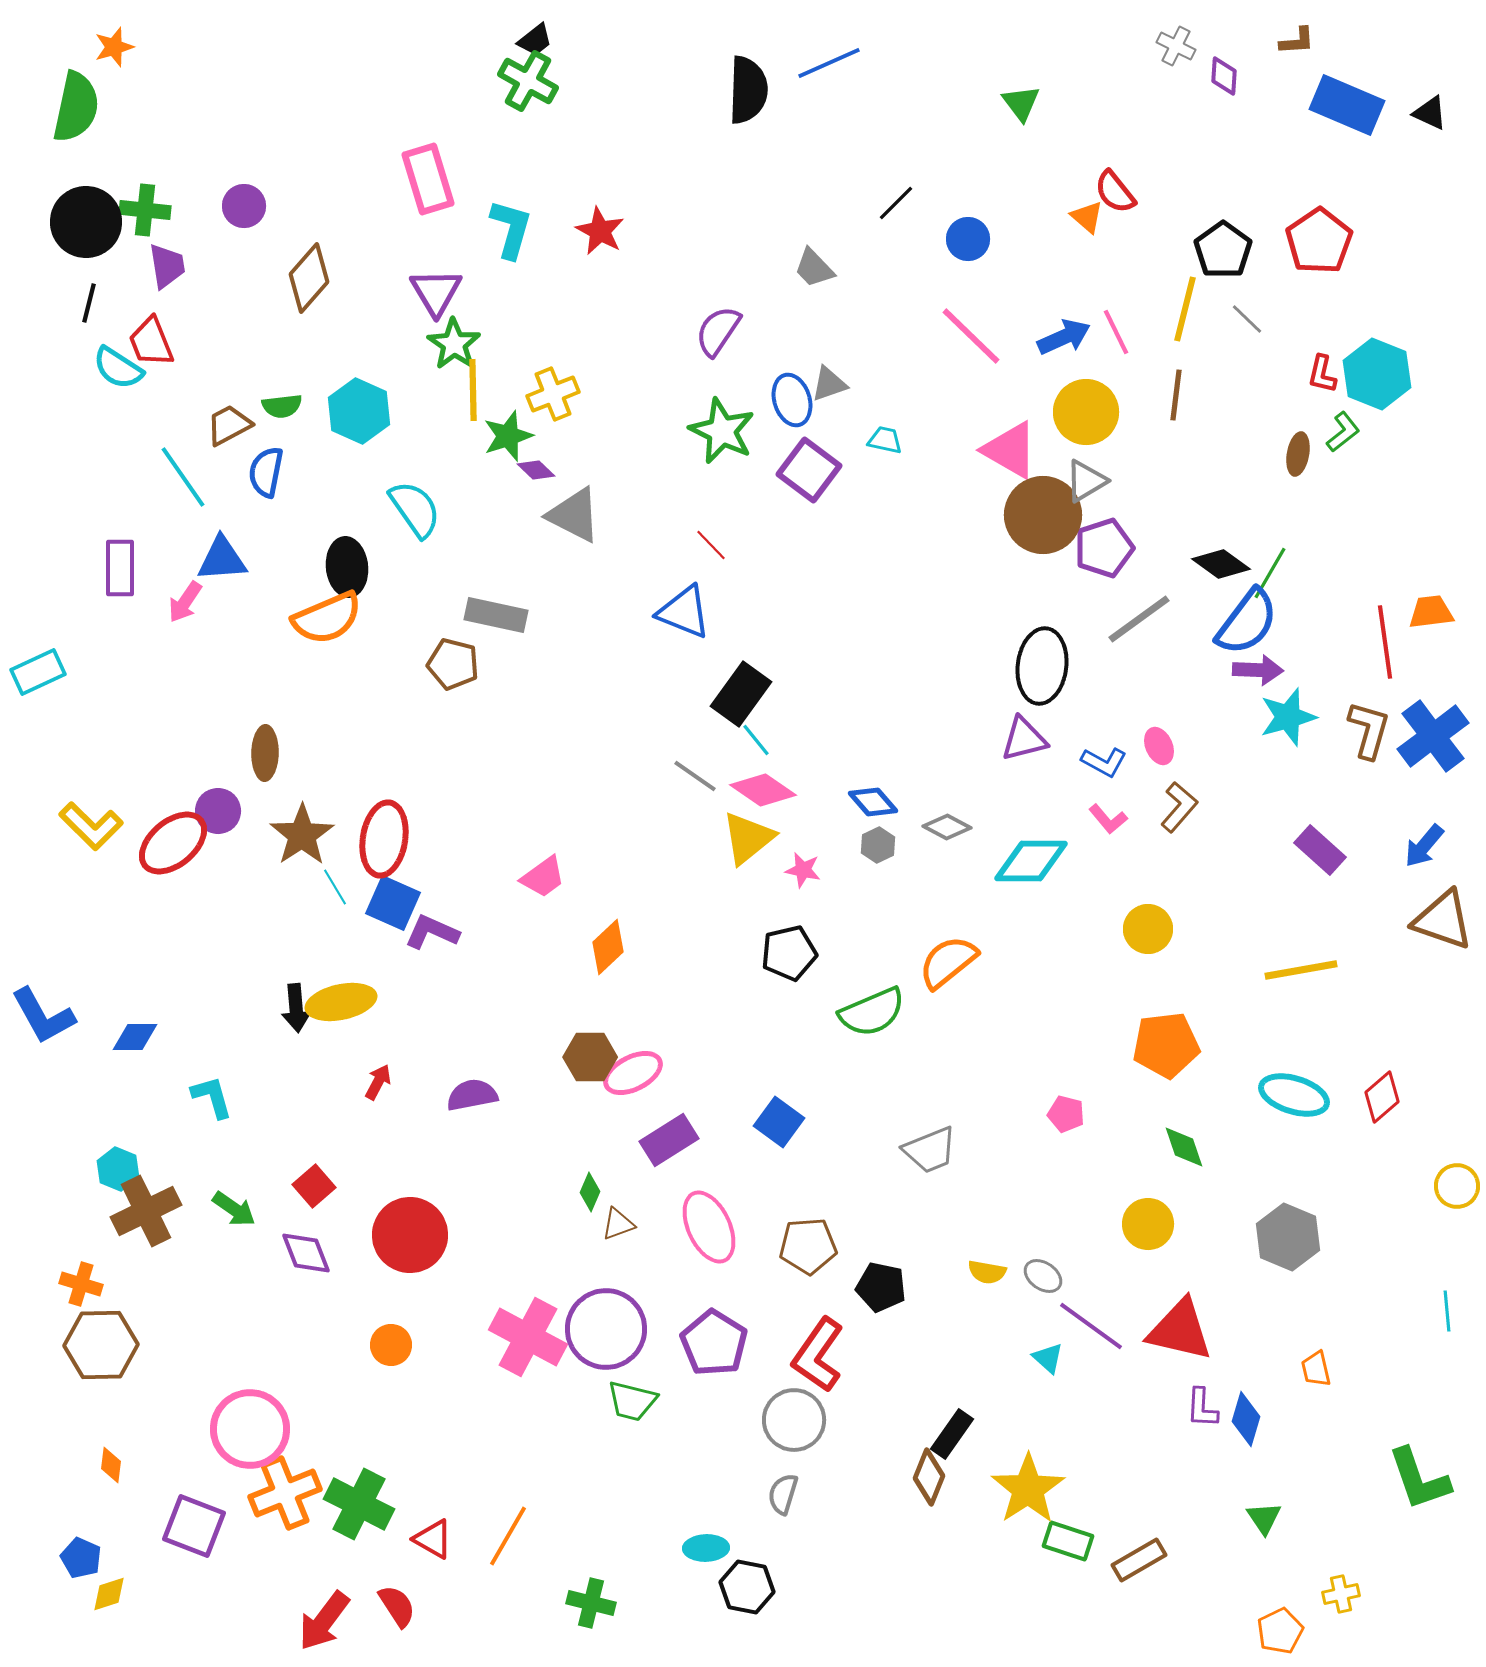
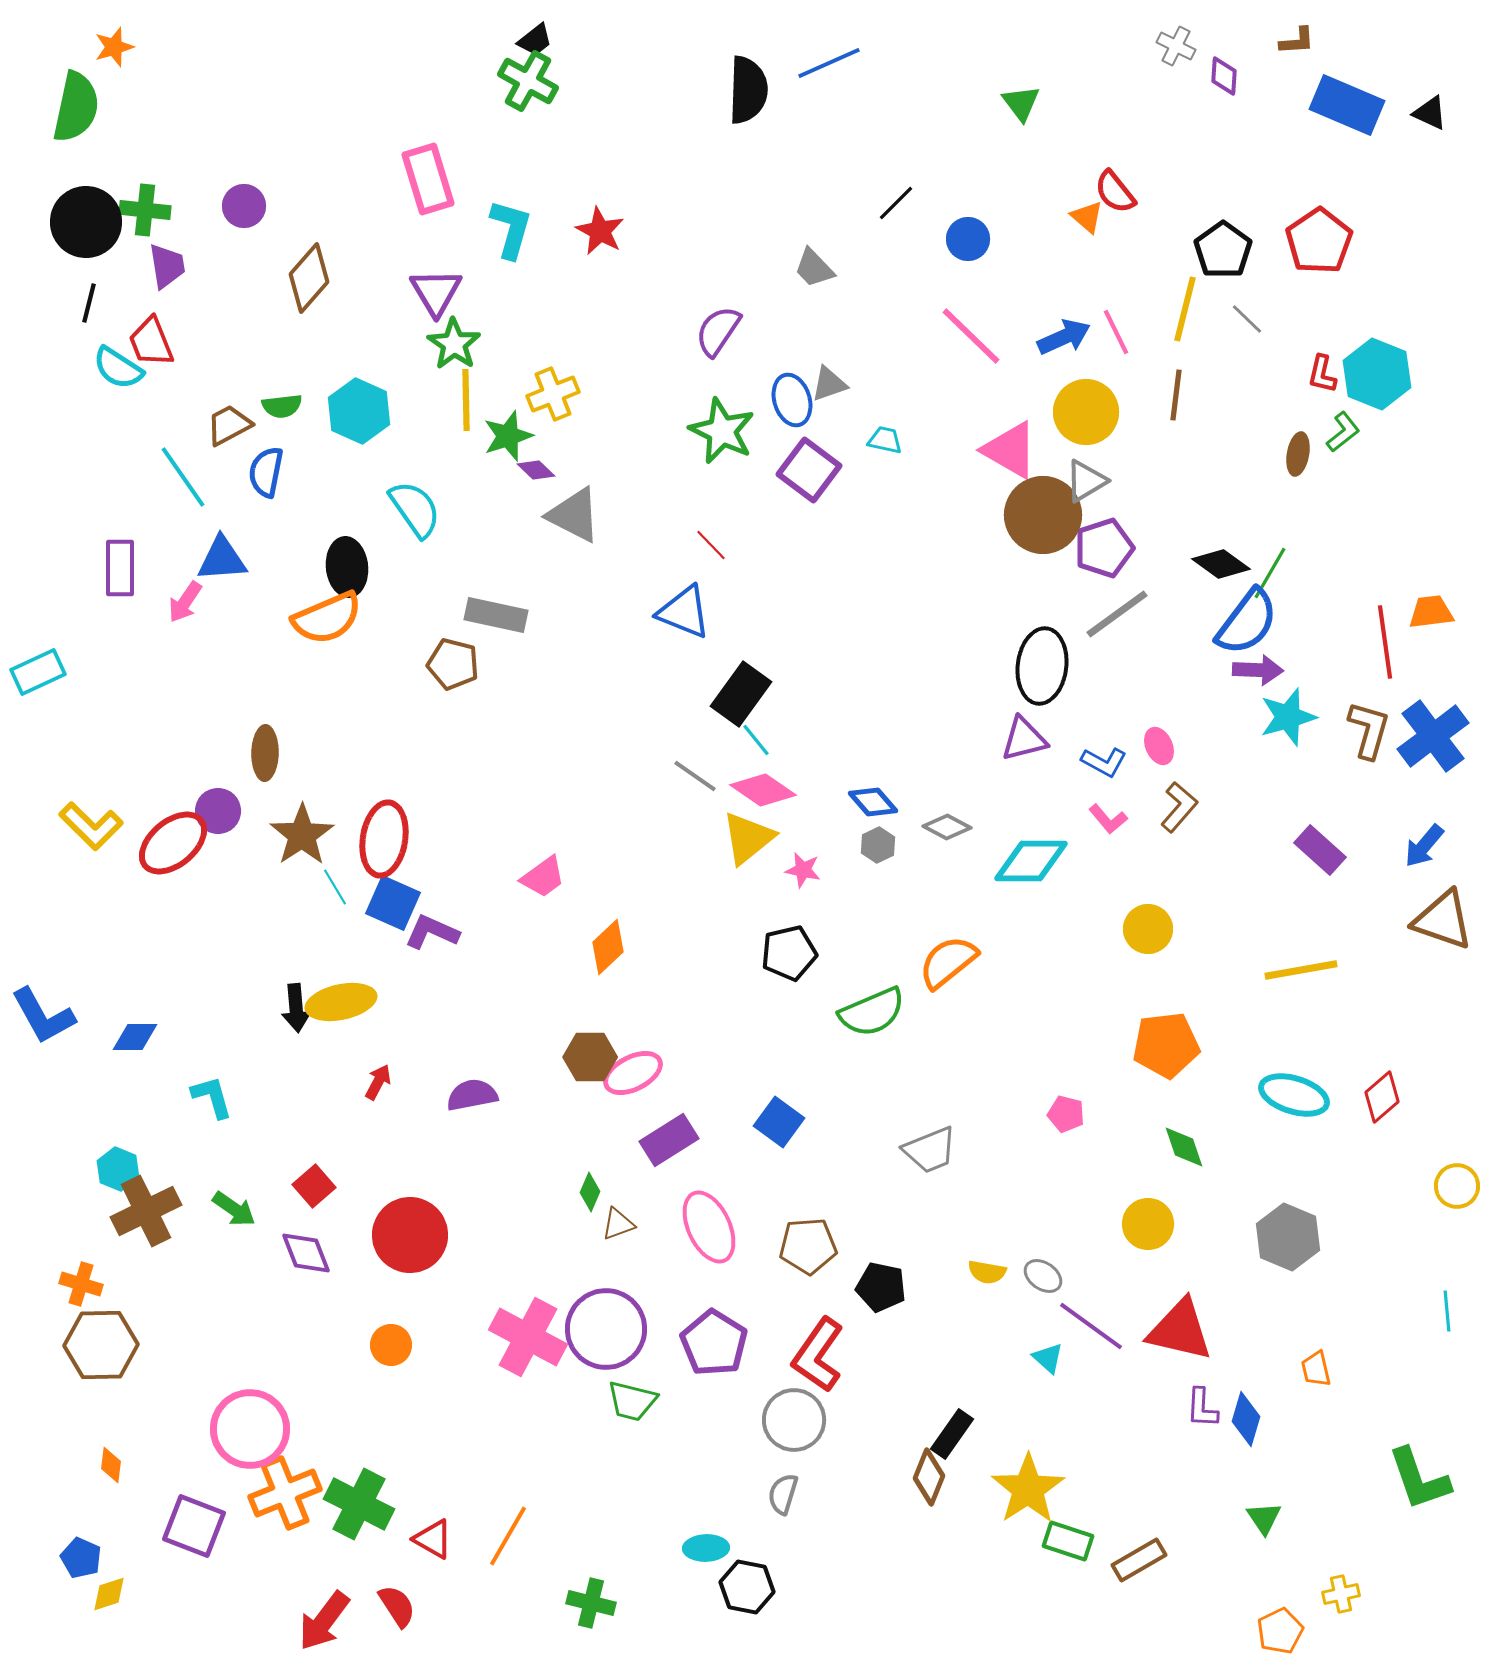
yellow line at (473, 390): moved 7 px left, 10 px down
gray line at (1139, 619): moved 22 px left, 5 px up
